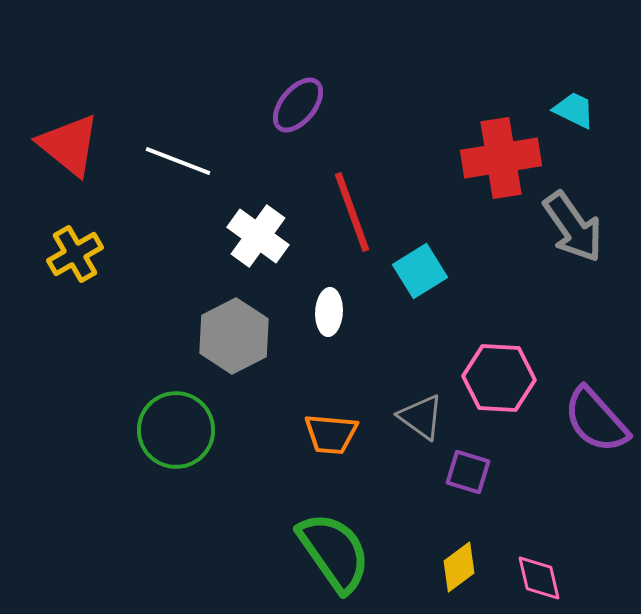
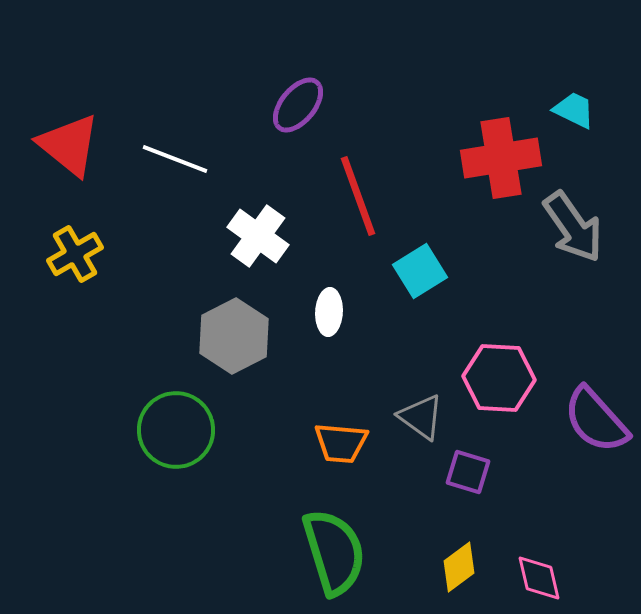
white line: moved 3 px left, 2 px up
red line: moved 6 px right, 16 px up
orange trapezoid: moved 10 px right, 9 px down
green semicircle: rotated 18 degrees clockwise
